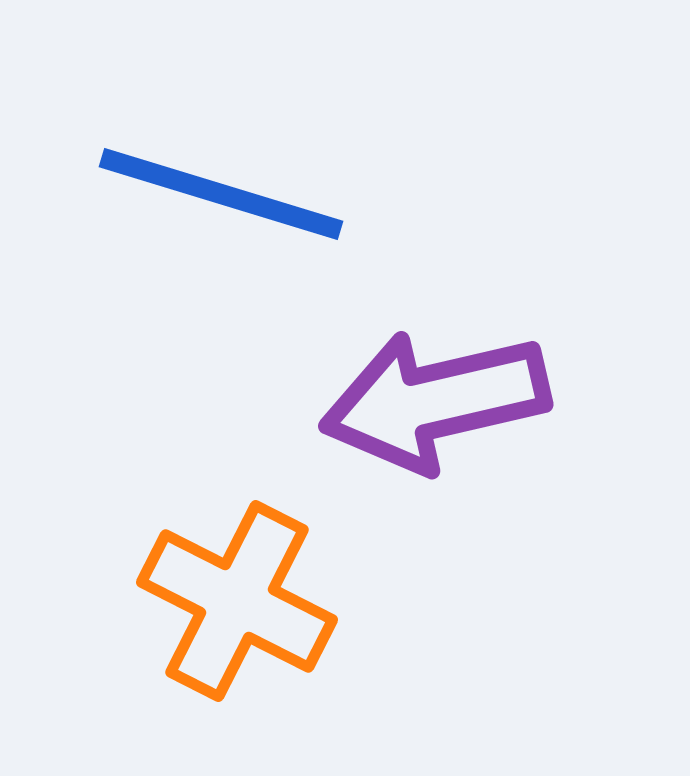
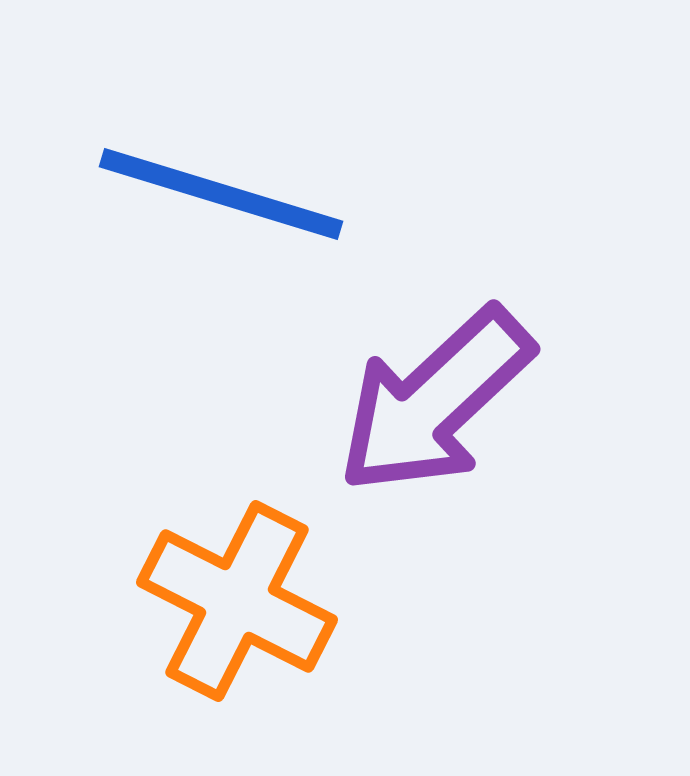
purple arrow: rotated 30 degrees counterclockwise
